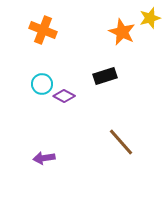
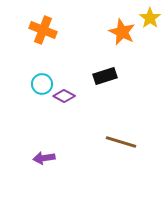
yellow star: rotated 20 degrees counterclockwise
brown line: rotated 32 degrees counterclockwise
